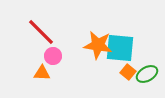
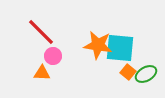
green ellipse: moved 1 px left
